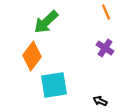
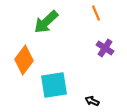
orange line: moved 10 px left, 1 px down
orange diamond: moved 8 px left, 4 px down
black arrow: moved 8 px left
